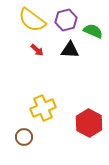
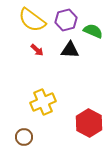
yellow cross: moved 6 px up
